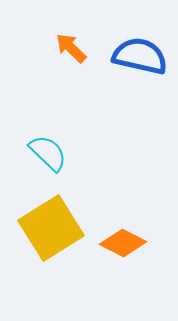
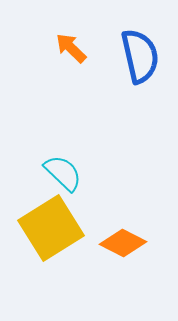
blue semicircle: rotated 64 degrees clockwise
cyan semicircle: moved 15 px right, 20 px down
